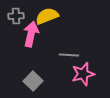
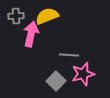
gray square: moved 23 px right
